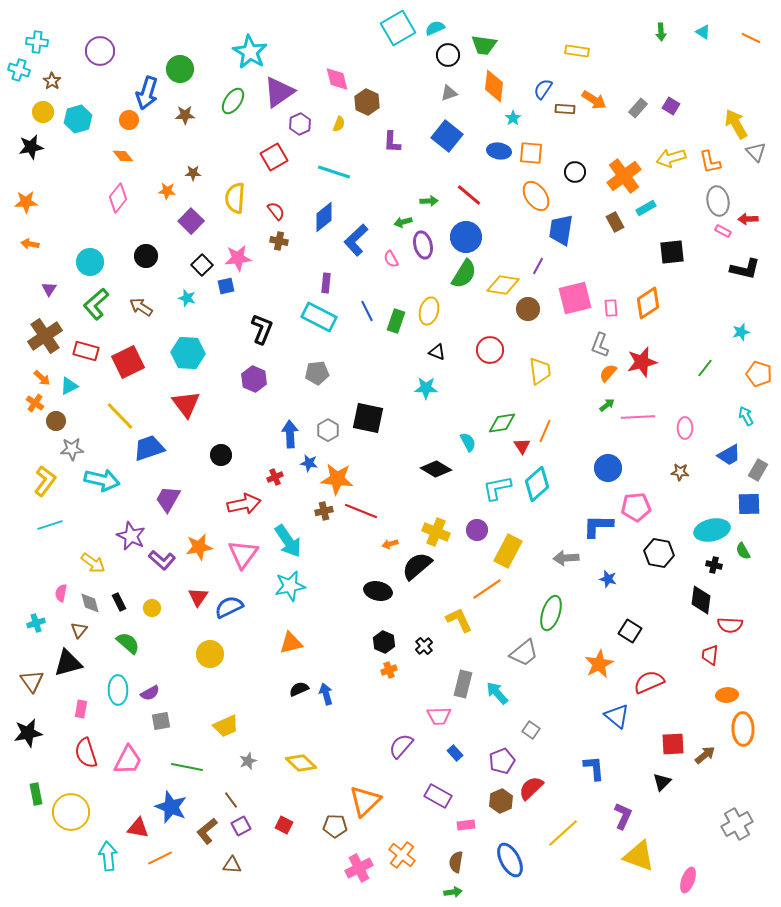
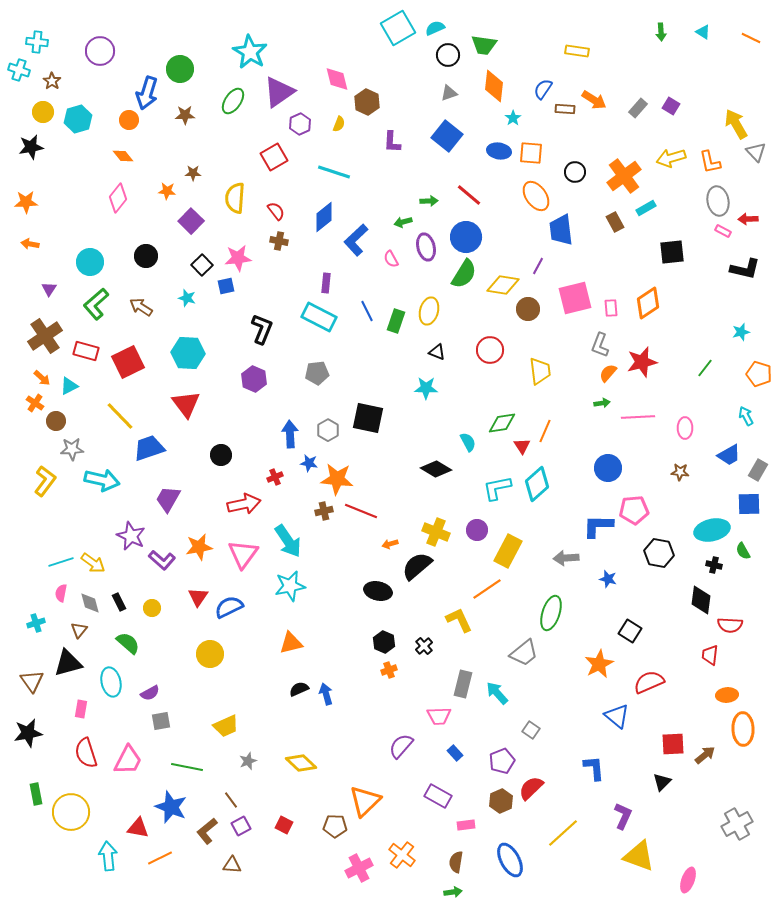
blue trapezoid at (561, 230): rotated 16 degrees counterclockwise
purple ellipse at (423, 245): moved 3 px right, 2 px down
green arrow at (607, 405): moved 5 px left, 2 px up; rotated 28 degrees clockwise
pink pentagon at (636, 507): moved 2 px left, 3 px down
cyan line at (50, 525): moved 11 px right, 37 px down
cyan ellipse at (118, 690): moved 7 px left, 8 px up; rotated 12 degrees counterclockwise
